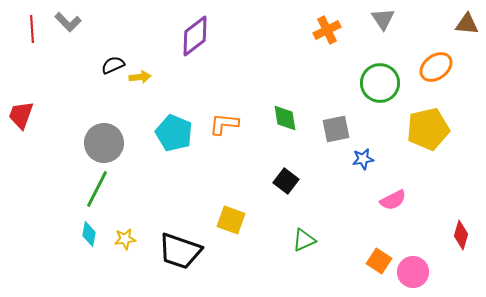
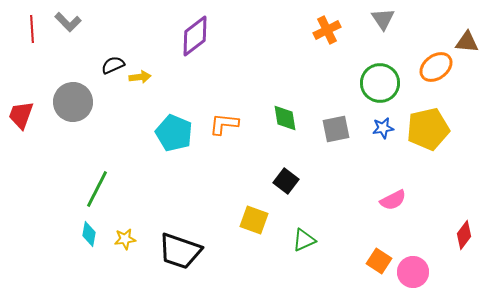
brown triangle: moved 18 px down
gray circle: moved 31 px left, 41 px up
blue star: moved 20 px right, 31 px up
yellow square: moved 23 px right
red diamond: moved 3 px right; rotated 20 degrees clockwise
